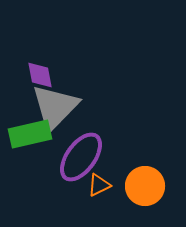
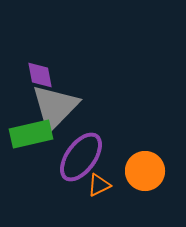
green rectangle: moved 1 px right
orange circle: moved 15 px up
